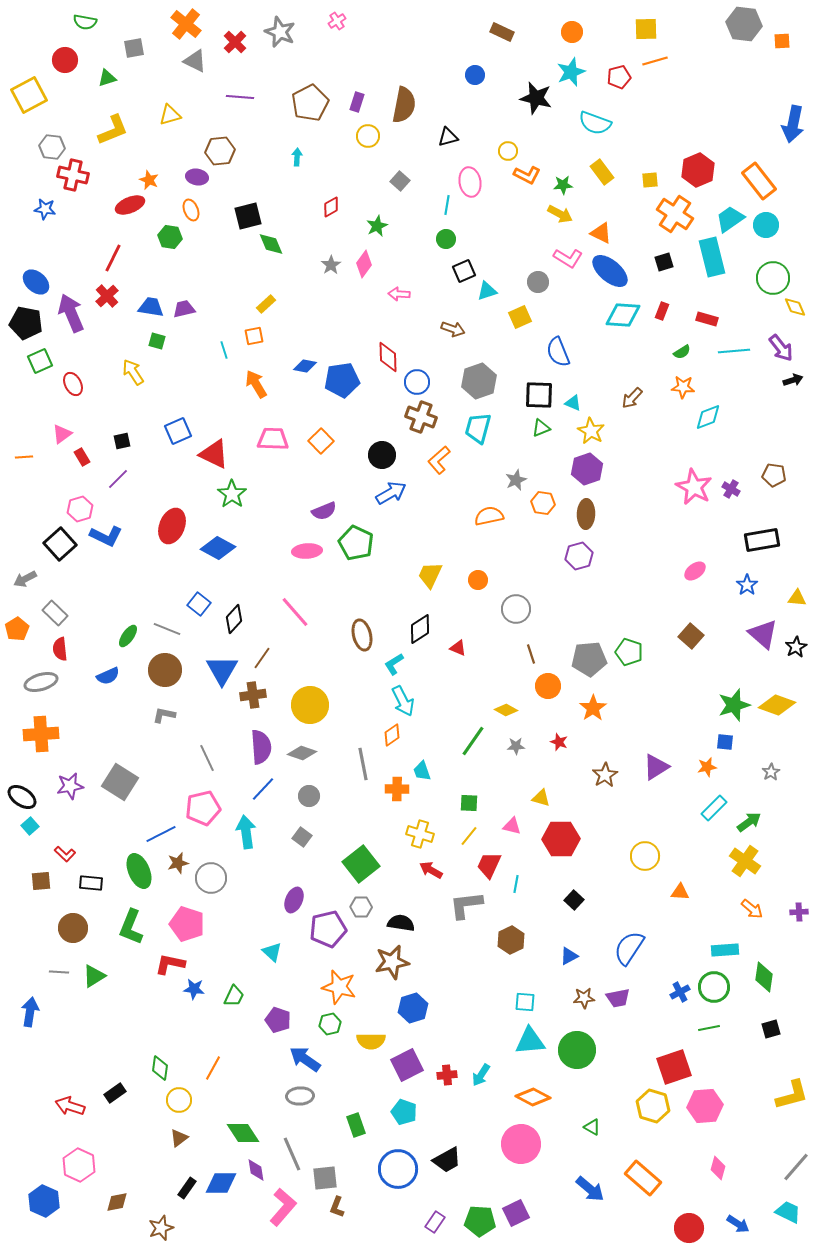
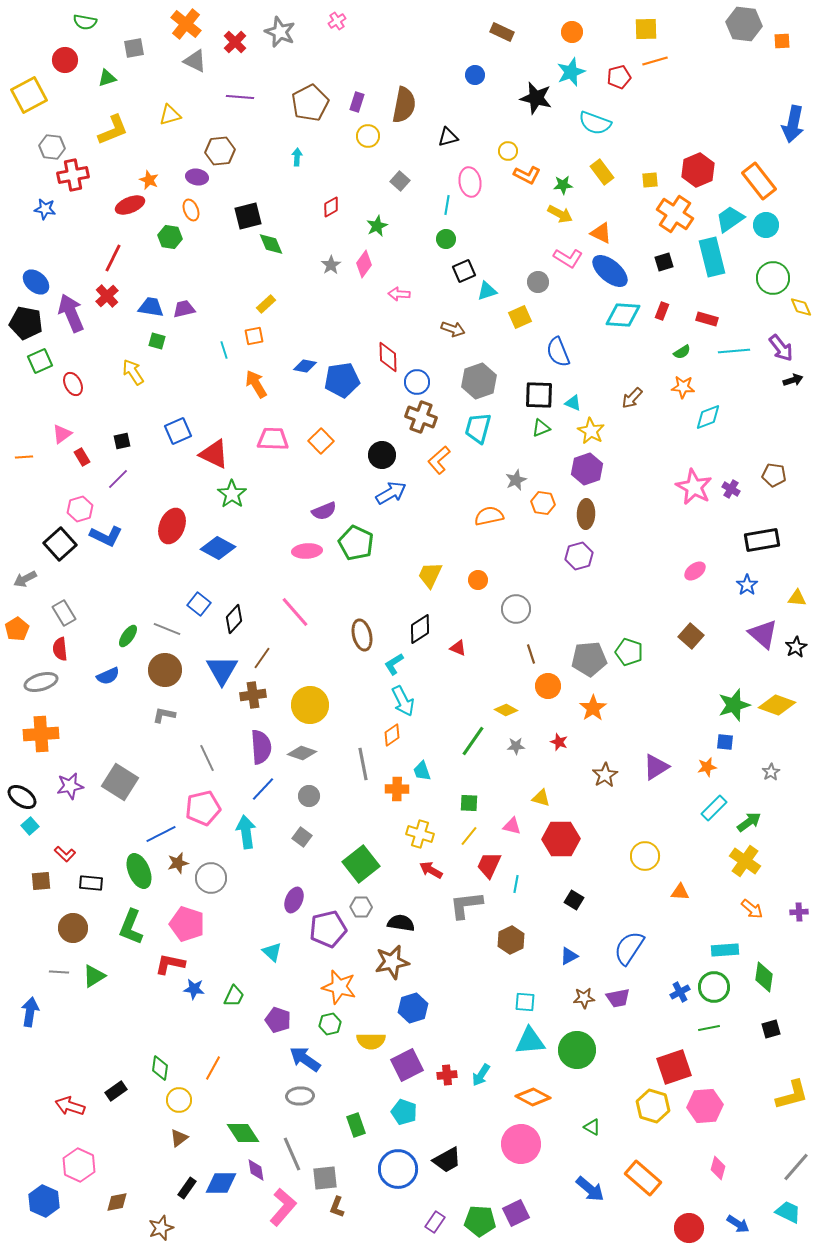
red cross at (73, 175): rotated 24 degrees counterclockwise
yellow diamond at (795, 307): moved 6 px right
gray rectangle at (55, 613): moved 9 px right; rotated 15 degrees clockwise
black square at (574, 900): rotated 12 degrees counterclockwise
black rectangle at (115, 1093): moved 1 px right, 2 px up
